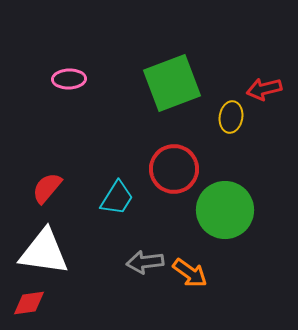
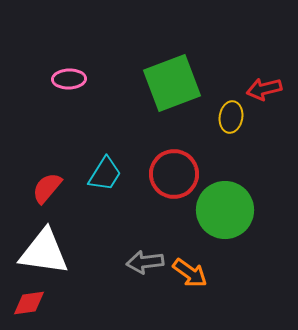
red circle: moved 5 px down
cyan trapezoid: moved 12 px left, 24 px up
